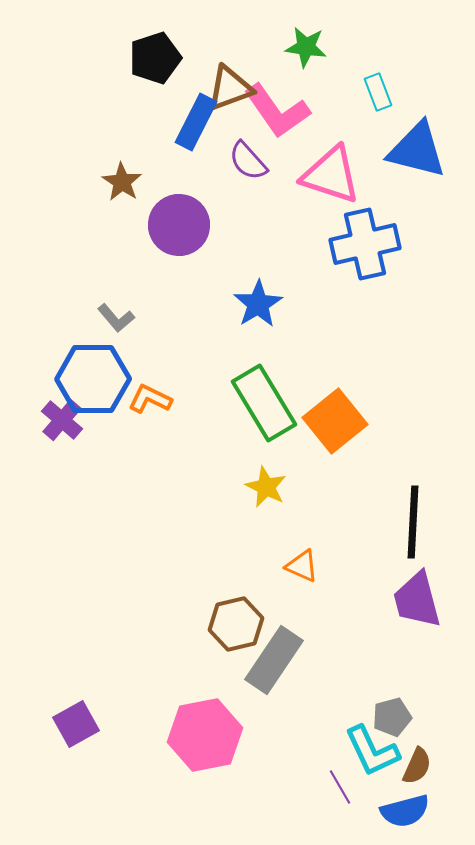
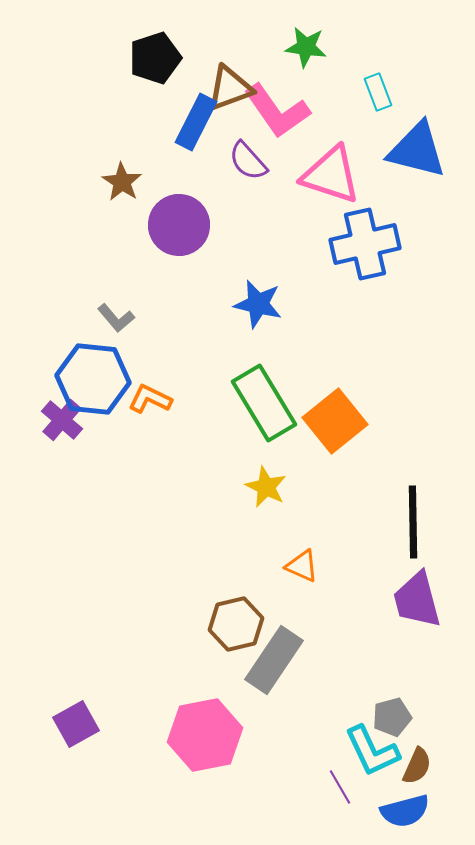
blue star: rotated 27 degrees counterclockwise
blue hexagon: rotated 6 degrees clockwise
black line: rotated 4 degrees counterclockwise
